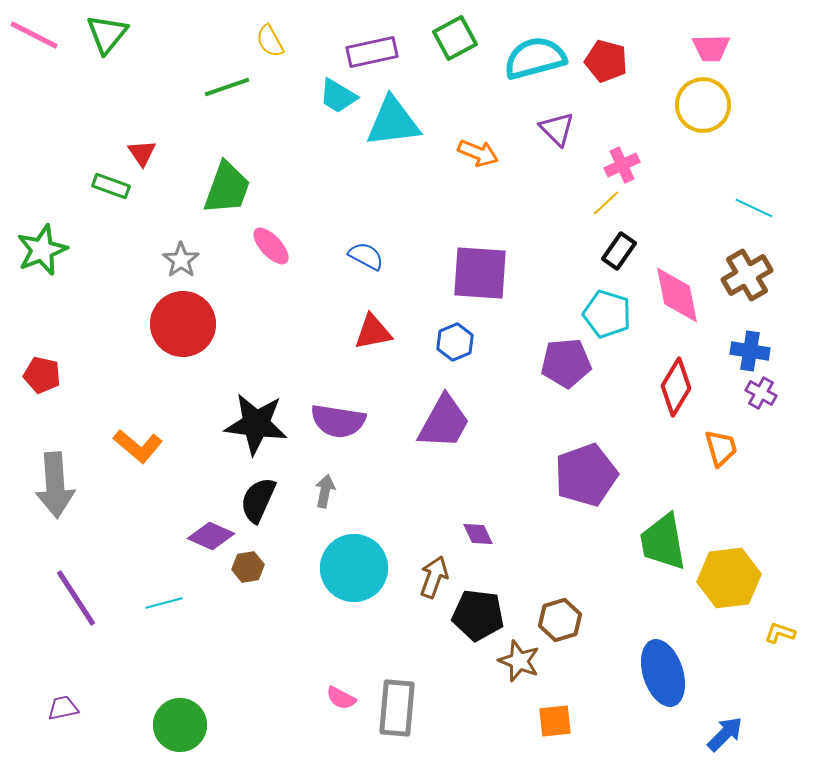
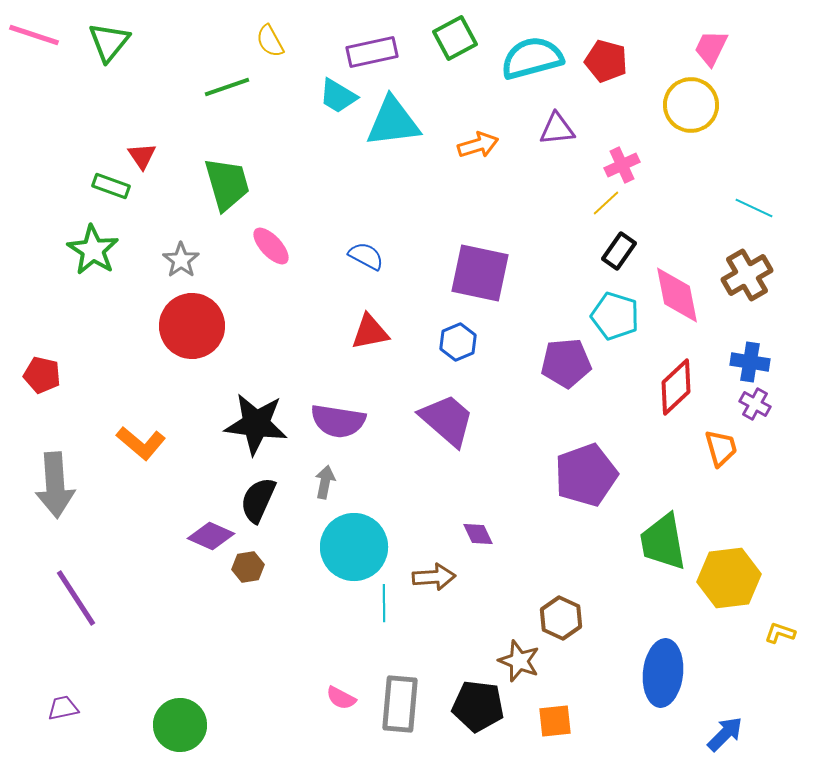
green triangle at (107, 34): moved 2 px right, 8 px down
pink line at (34, 35): rotated 9 degrees counterclockwise
pink trapezoid at (711, 48): rotated 117 degrees clockwise
cyan semicircle at (535, 58): moved 3 px left
yellow circle at (703, 105): moved 12 px left
purple triangle at (557, 129): rotated 51 degrees counterclockwise
red triangle at (142, 153): moved 3 px down
orange arrow at (478, 153): moved 8 px up; rotated 39 degrees counterclockwise
green trapezoid at (227, 188): moved 4 px up; rotated 36 degrees counterclockwise
green star at (42, 250): moved 51 px right; rotated 18 degrees counterclockwise
purple square at (480, 273): rotated 8 degrees clockwise
cyan pentagon at (607, 314): moved 8 px right, 2 px down
red circle at (183, 324): moved 9 px right, 2 px down
red triangle at (373, 332): moved 3 px left
blue hexagon at (455, 342): moved 3 px right
blue cross at (750, 351): moved 11 px down
red diamond at (676, 387): rotated 16 degrees clockwise
purple cross at (761, 393): moved 6 px left, 11 px down
purple trapezoid at (444, 422): moved 3 px right, 2 px up; rotated 78 degrees counterclockwise
orange L-shape at (138, 446): moved 3 px right, 3 px up
gray arrow at (325, 491): moved 9 px up
cyan circle at (354, 568): moved 21 px up
brown arrow at (434, 577): rotated 66 degrees clockwise
cyan line at (164, 603): moved 220 px right; rotated 75 degrees counterclockwise
black pentagon at (478, 615): moved 91 px down
brown hexagon at (560, 620): moved 1 px right, 2 px up; rotated 18 degrees counterclockwise
blue ellipse at (663, 673): rotated 24 degrees clockwise
gray rectangle at (397, 708): moved 3 px right, 4 px up
